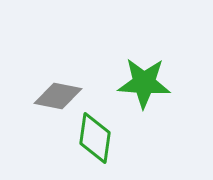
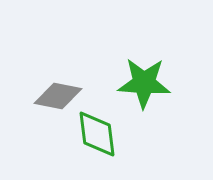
green diamond: moved 2 px right, 4 px up; rotated 15 degrees counterclockwise
